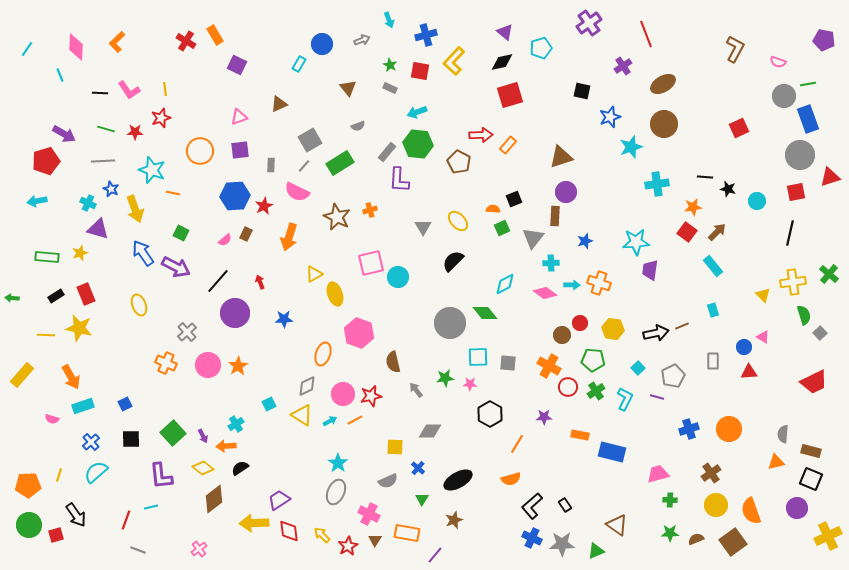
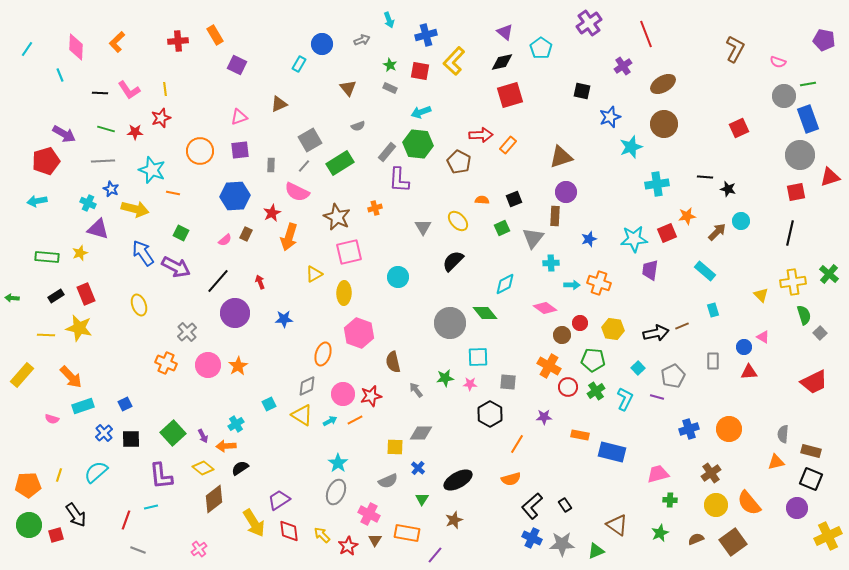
red cross at (186, 41): moved 8 px left; rotated 36 degrees counterclockwise
cyan pentagon at (541, 48): rotated 20 degrees counterclockwise
cyan arrow at (417, 112): moved 4 px right
cyan circle at (757, 201): moved 16 px left, 20 px down
red star at (264, 206): moved 8 px right, 7 px down
orange star at (693, 207): moved 6 px left, 9 px down
yellow arrow at (135, 209): rotated 56 degrees counterclockwise
orange semicircle at (493, 209): moved 11 px left, 9 px up
orange cross at (370, 210): moved 5 px right, 2 px up
red square at (687, 232): moved 20 px left, 1 px down; rotated 30 degrees clockwise
blue star at (585, 241): moved 4 px right, 2 px up
cyan star at (636, 242): moved 2 px left, 3 px up
pink square at (371, 263): moved 22 px left, 11 px up
cyan rectangle at (713, 266): moved 8 px left, 5 px down; rotated 10 degrees counterclockwise
pink diamond at (545, 293): moved 15 px down
yellow ellipse at (335, 294): moved 9 px right, 1 px up; rotated 20 degrees clockwise
yellow triangle at (763, 295): moved 2 px left
gray square at (508, 363): moved 19 px down
orange arrow at (71, 377): rotated 15 degrees counterclockwise
gray diamond at (430, 431): moved 9 px left, 2 px down
blue cross at (91, 442): moved 13 px right, 9 px up
orange semicircle at (751, 511): moved 2 px left, 8 px up; rotated 20 degrees counterclockwise
yellow arrow at (254, 523): rotated 120 degrees counterclockwise
green star at (670, 533): moved 10 px left; rotated 24 degrees counterclockwise
